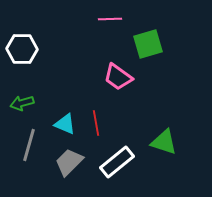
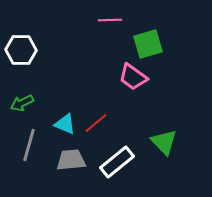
pink line: moved 1 px down
white hexagon: moved 1 px left, 1 px down
pink trapezoid: moved 15 px right
green arrow: rotated 10 degrees counterclockwise
red line: rotated 60 degrees clockwise
green triangle: rotated 28 degrees clockwise
gray trapezoid: moved 2 px right, 2 px up; rotated 40 degrees clockwise
